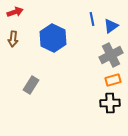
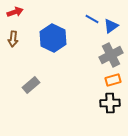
blue line: rotated 48 degrees counterclockwise
gray rectangle: rotated 18 degrees clockwise
